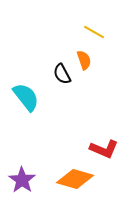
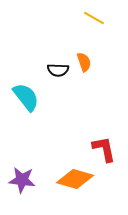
yellow line: moved 14 px up
orange semicircle: moved 2 px down
black semicircle: moved 4 px left, 4 px up; rotated 60 degrees counterclockwise
red L-shape: rotated 124 degrees counterclockwise
purple star: rotated 28 degrees counterclockwise
